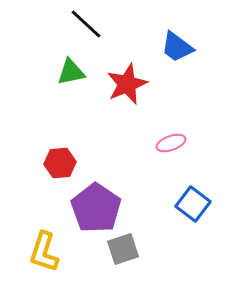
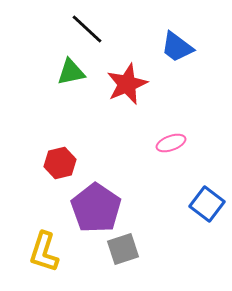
black line: moved 1 px right, 5 px down
red hexagon: rotated 8 degrees counterclockwise
blue square: moved 14 px right
